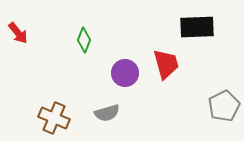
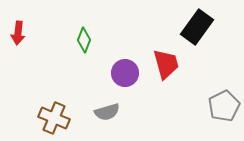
black rectangle: rotated 52 degrees counterclockwise
red arrow: rotated 45 degrees clockwise
gray semicircle: moved 1 px up
